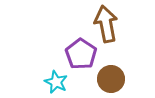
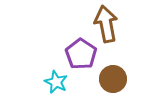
brown circle: moved 2 px right
